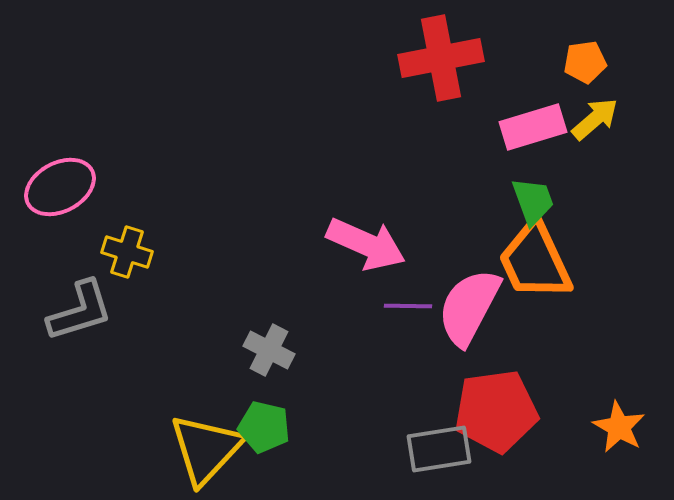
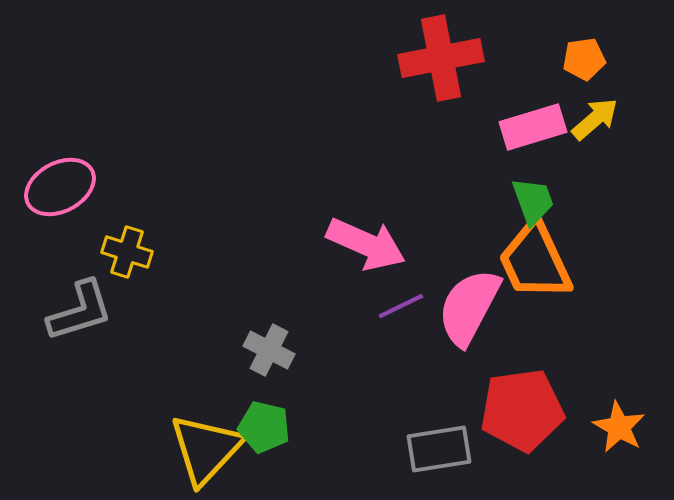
orange pentagon: moved 1 px left, 3 px up
purple line: moved 7 px left; rotated 27 degrees counterclockwise
red pentagon: moved 26 px right, 1 px up
